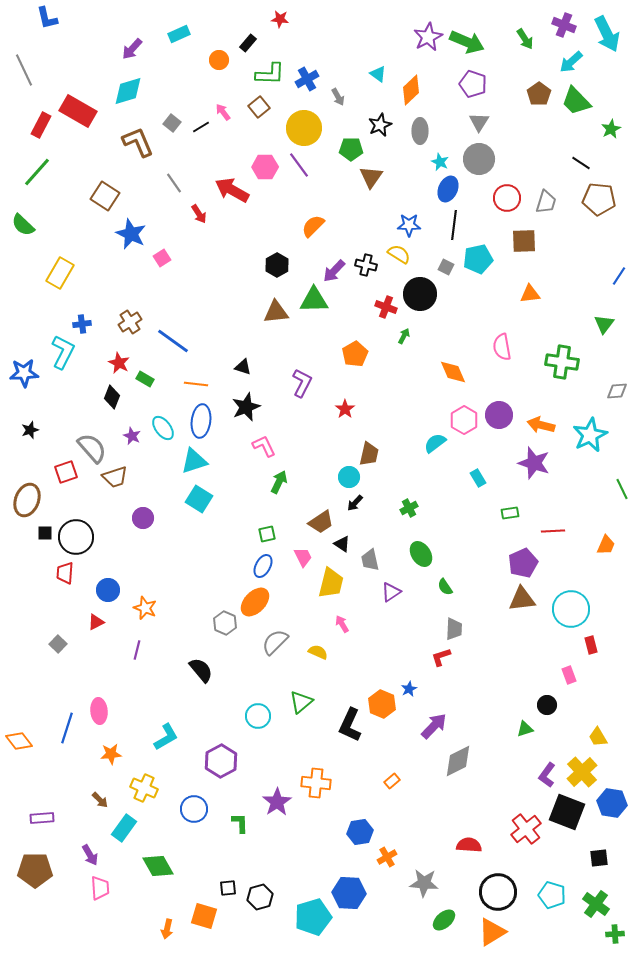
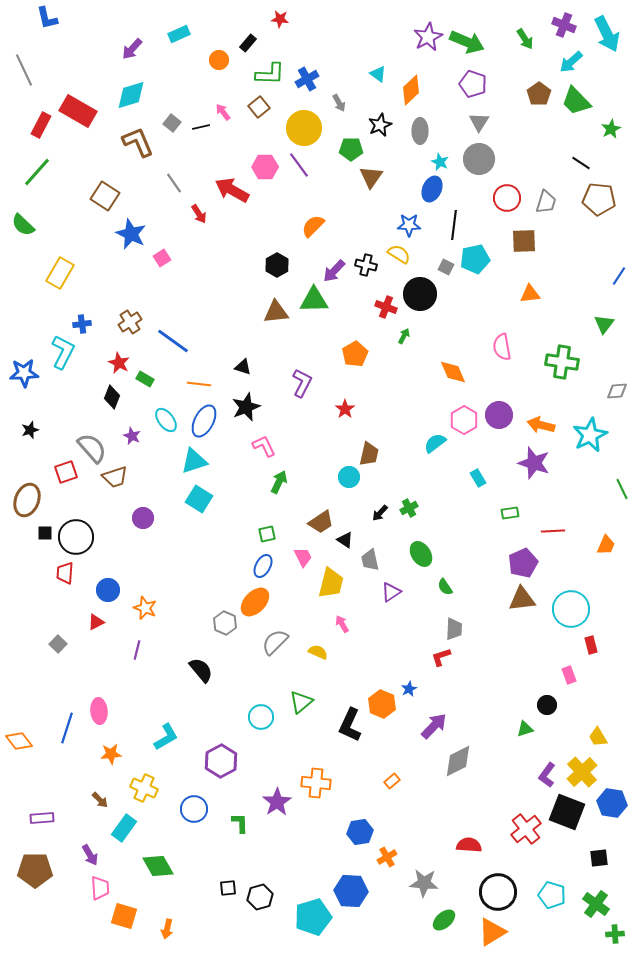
cyan diamond at (128, 91): moved 3 px right, 4 px down
gray arrow at (338, 97): moved 1 px right, 6 px down
black line at (201, 127): rotated 18 degrees clockwise
blue ellipse at (448, 189): moved 16 px left
cyan pentagon at (478, 259): moved 3 px left
orange line at (196, 384): moved 3 px right
blue ellipse at (201, 421): moved 3 px right; rotated 20 degrees clockwise
cyan ellipse at (163, 428): moved 3 px right, 8 px up
black arrow at (355, 503): moved 25 px right, 10 px down
black triangle at (342, 544): moved 3 px right, 4 px up
cyan circle at (258, 716): moved 3 px right, 1 px down
blue hexagon at (349, 893): moved 2 px right, 2 px up
orange square at (204, 916): moved 80 px left
